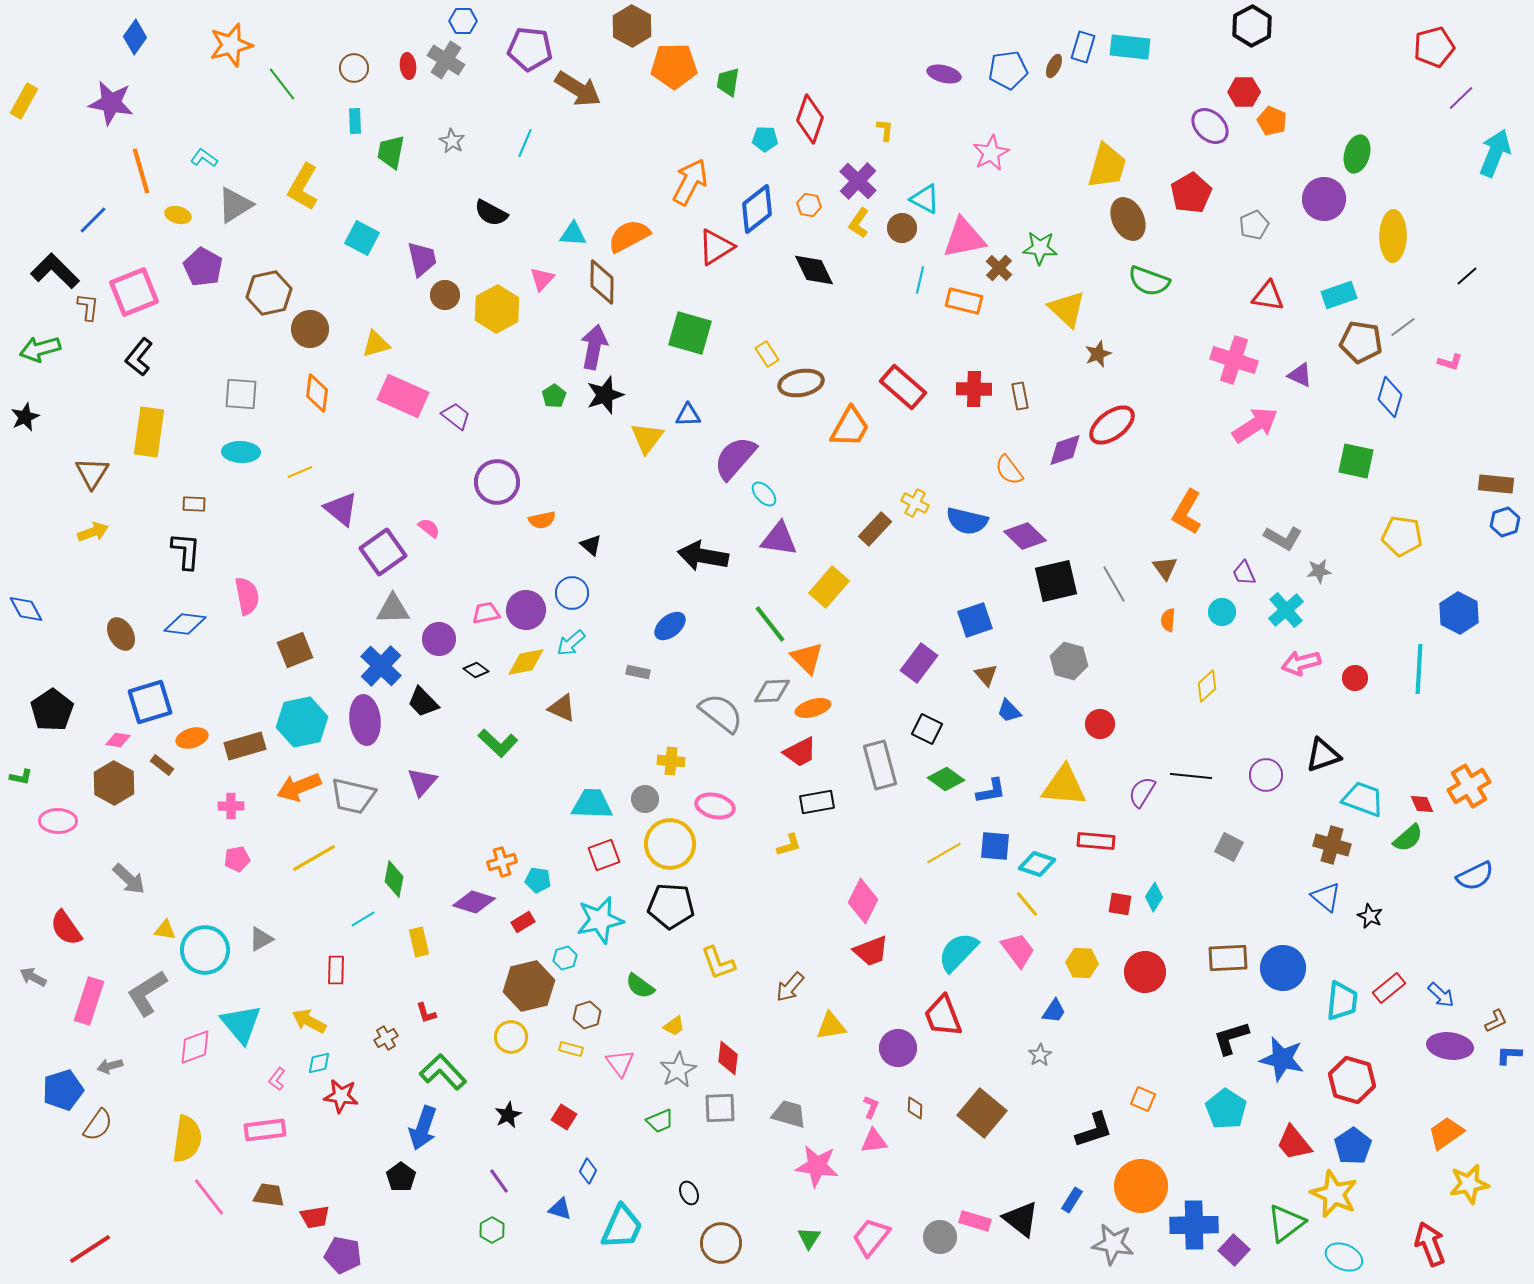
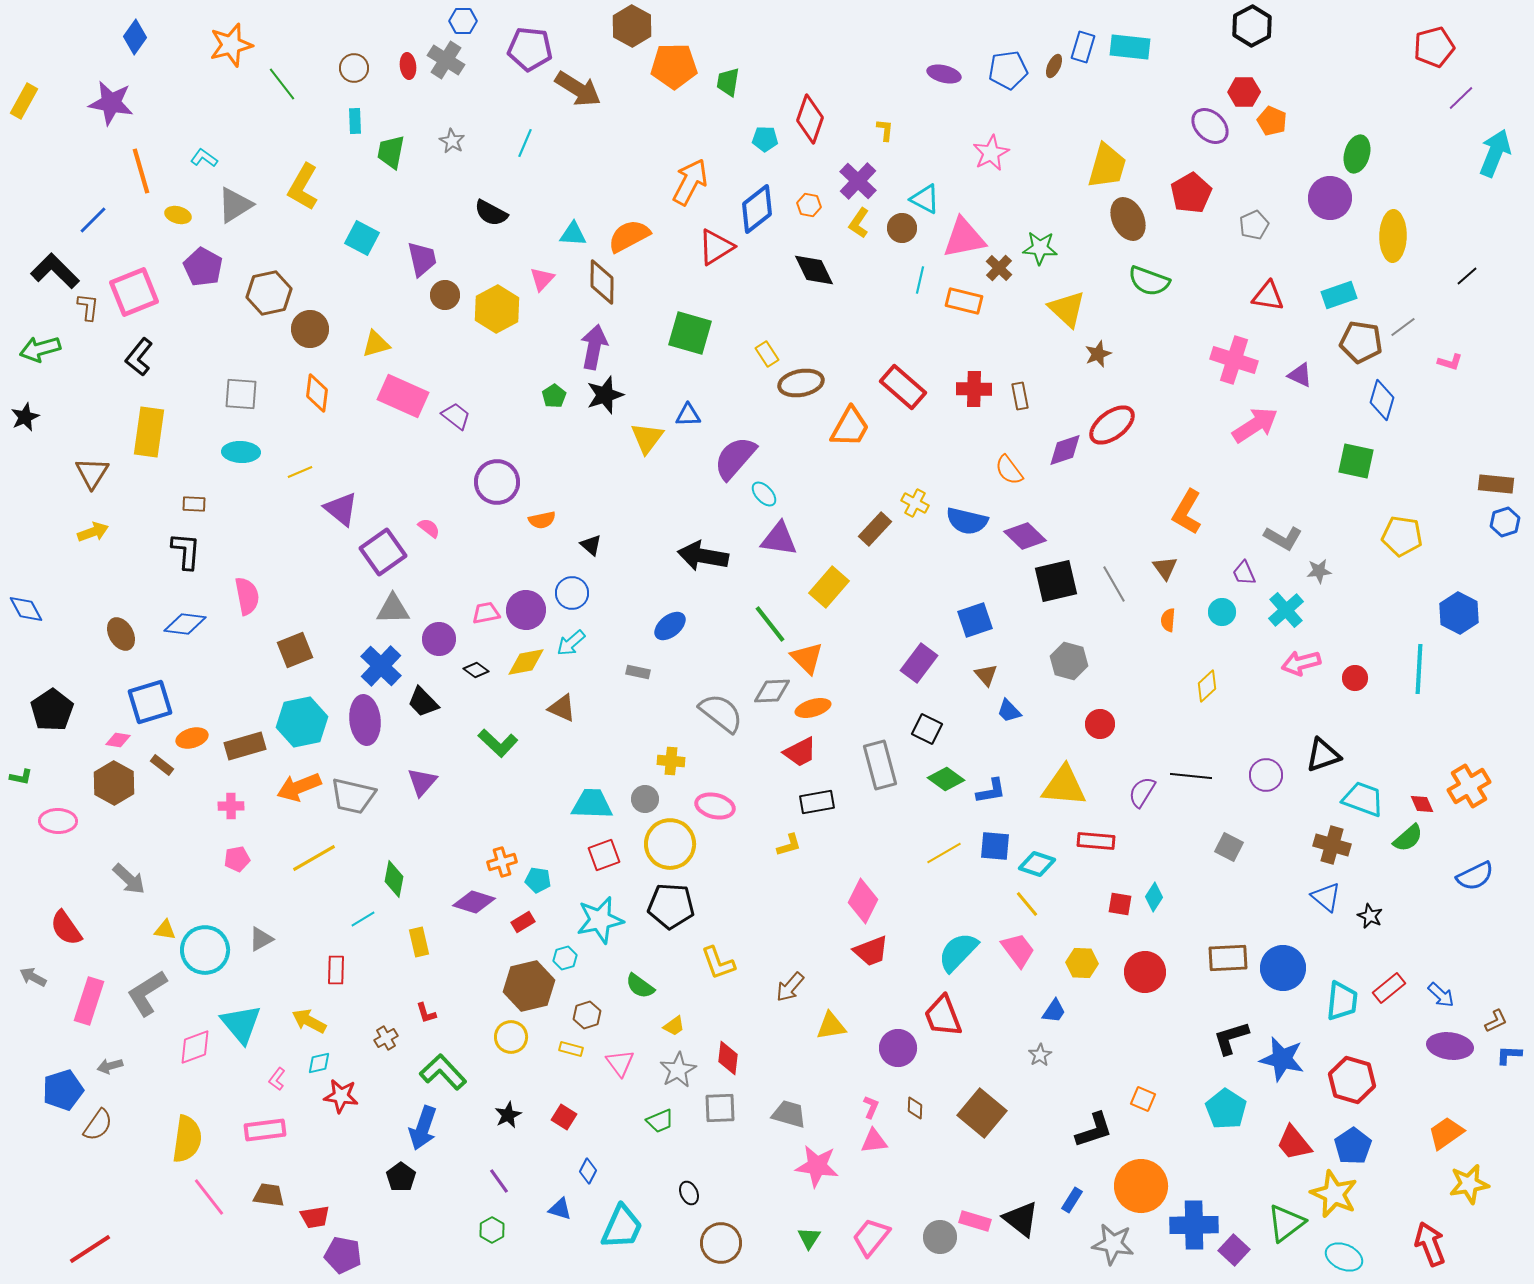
purple circle at (1324, 199): moved 6 px right, 1 px up
blue diamond at (1390, 397): moved 8 px left, 3 px down
